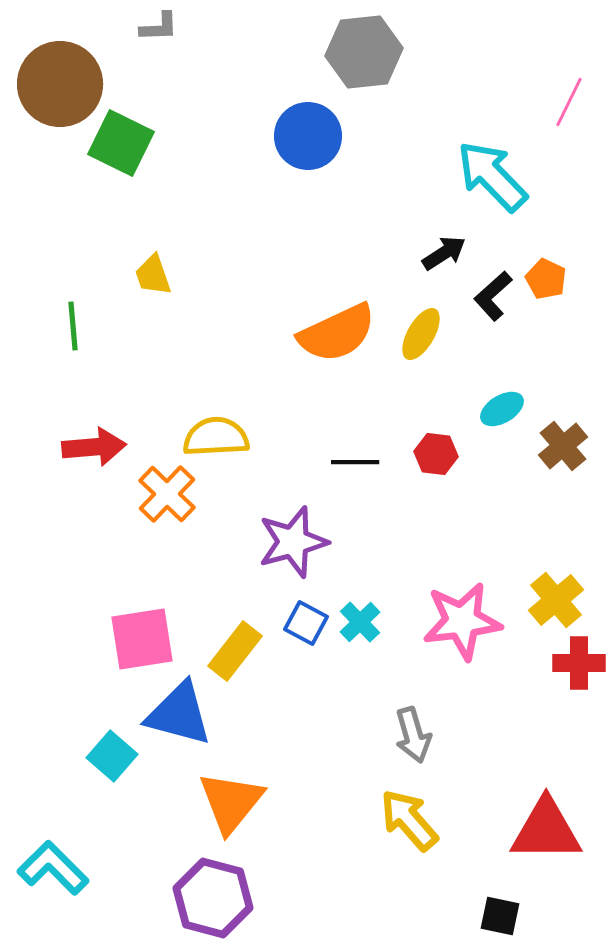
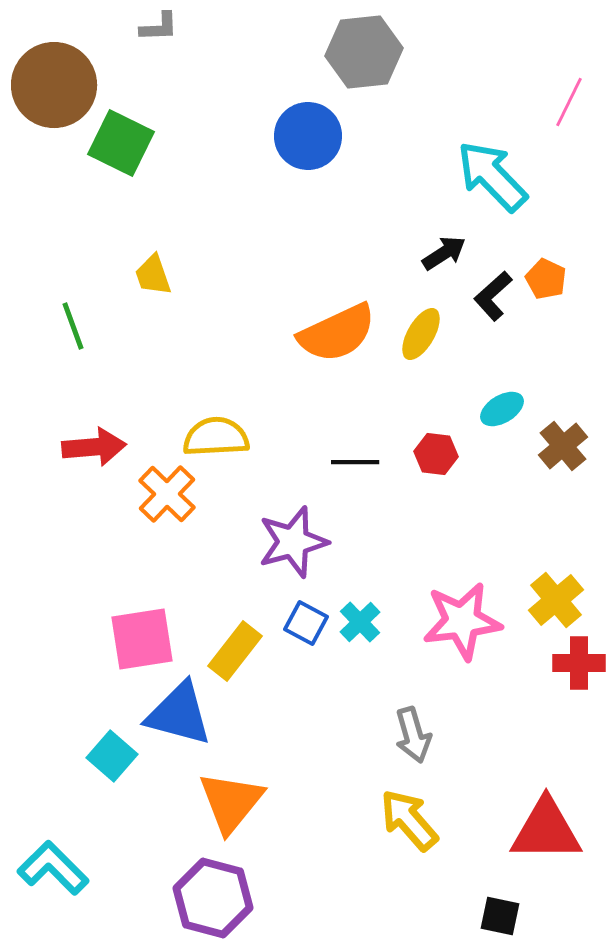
brown circle: moved 6 px left, 1 px down
green line: rotated 15 degrees counterclockwise
